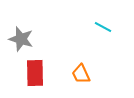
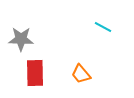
gray star: rotated 15 degrees counterclockwise
orange trapezoid: rotated 15 degrees counterclockwise
